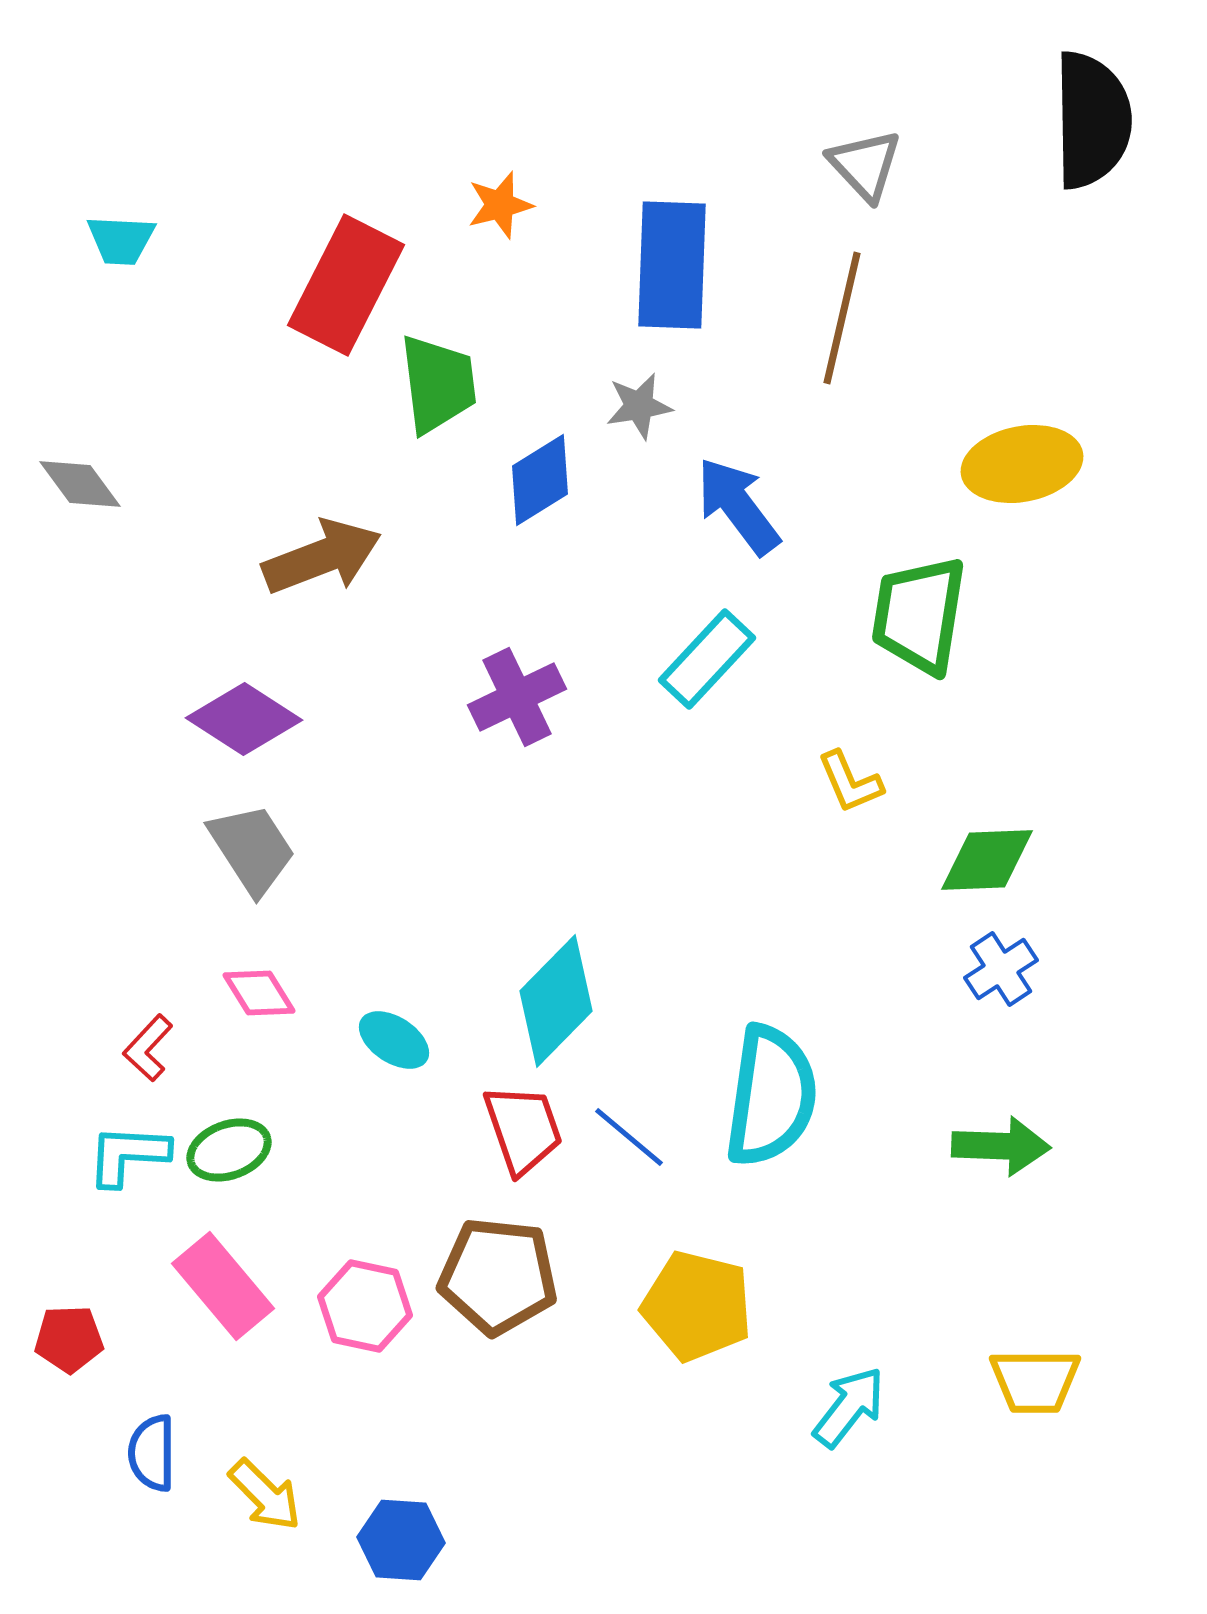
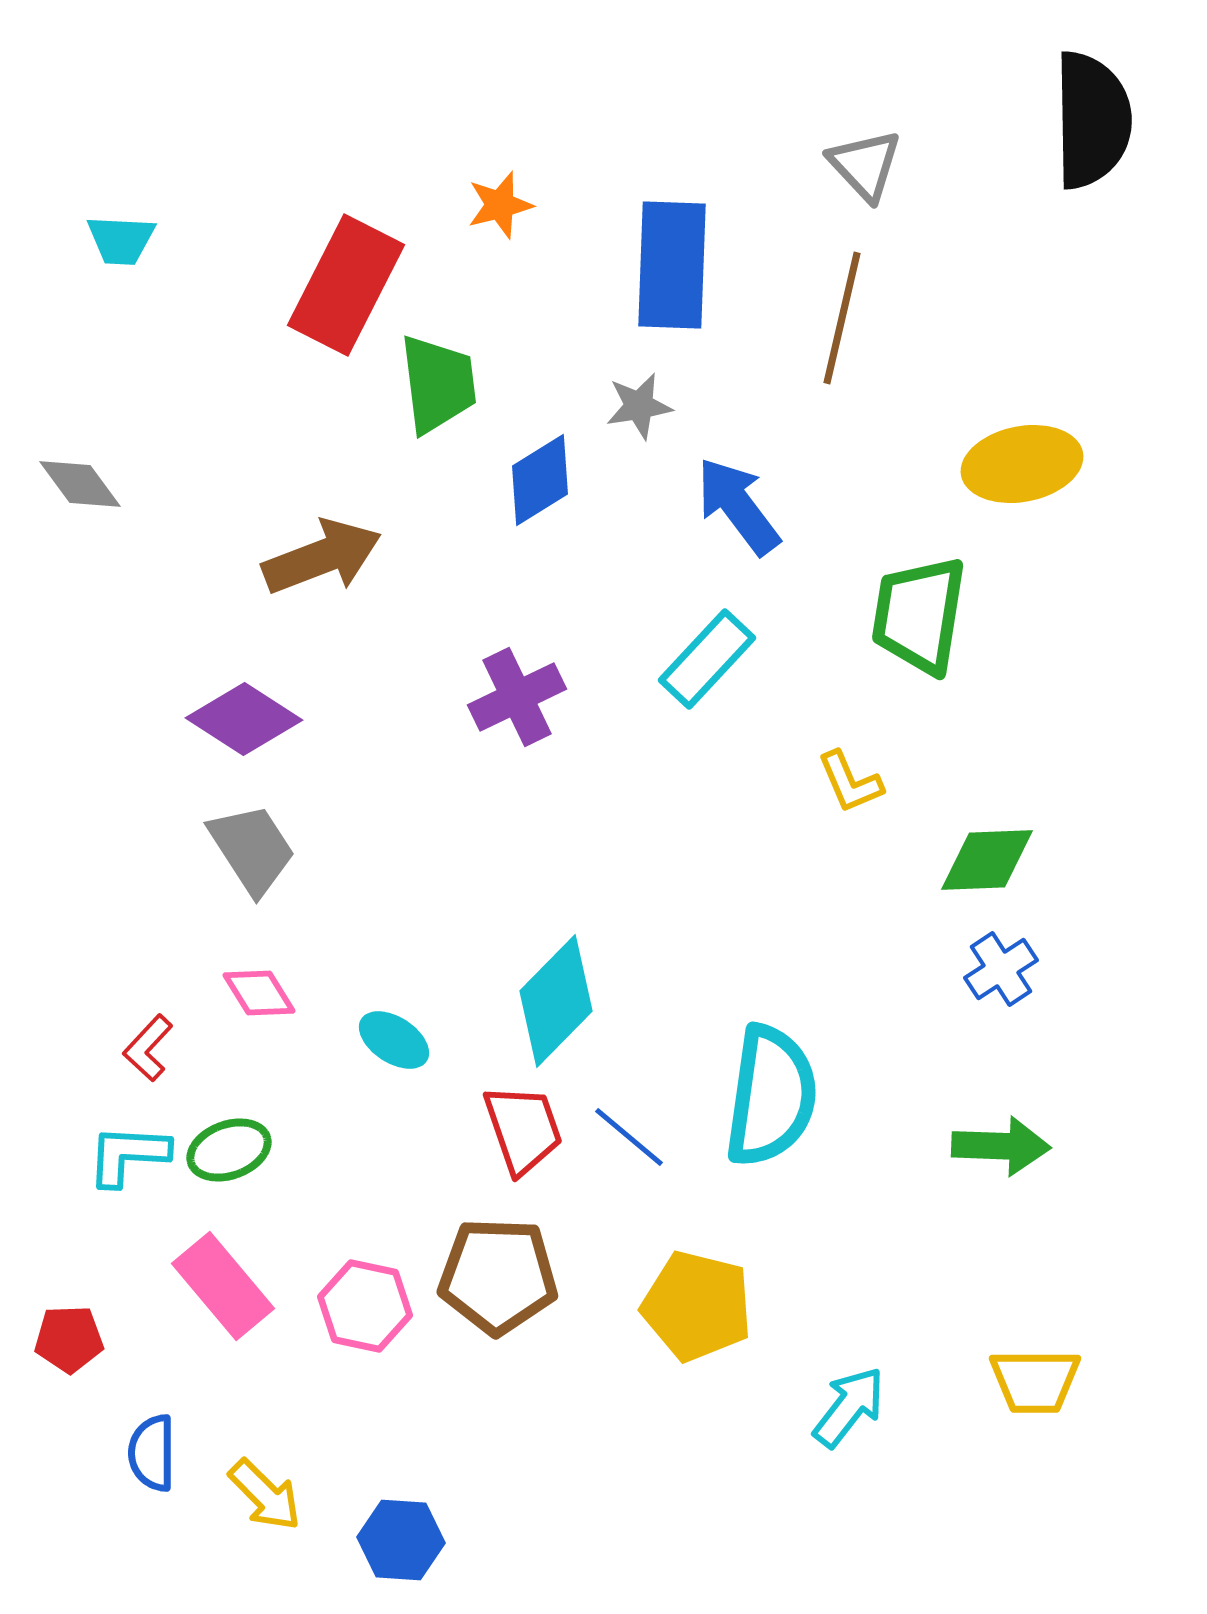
brown pentagon at (498, 1276): rotated 4 degrees counterclockwise
